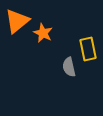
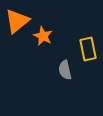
orange star: moved 3 px down
gray semicircle: moved 4 px left, 3 px down
